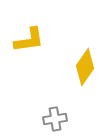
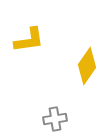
yellow diamond: moved 2 px right, 1 px up
